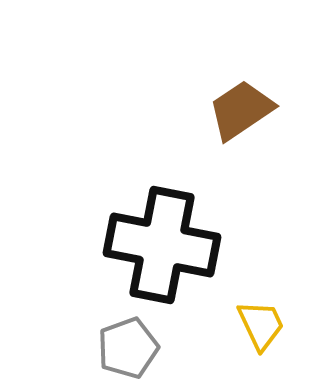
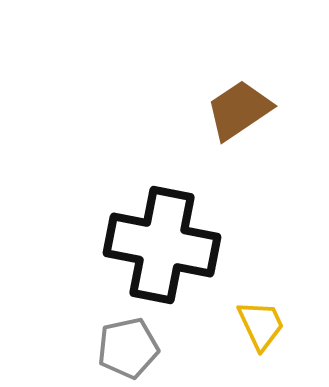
brown trapezoid: moved 2 px left
gray pentagon: rotated 8 degrees clockwise
